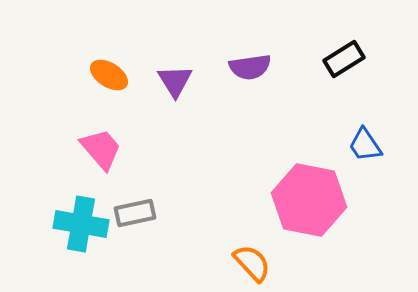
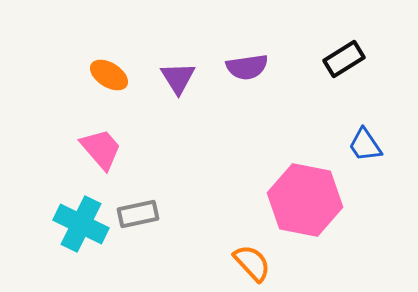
purple semicircle: moved 3 px left
purple triangle: moved 3 px right, 3 px up
pink hexagon: moved 4 px left
gray rectangle: moved 3 px right, 1 px down
cyan cross: rotated 16 degrees clockwise
